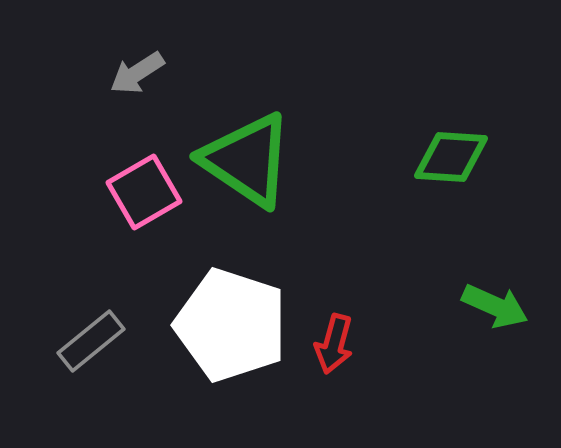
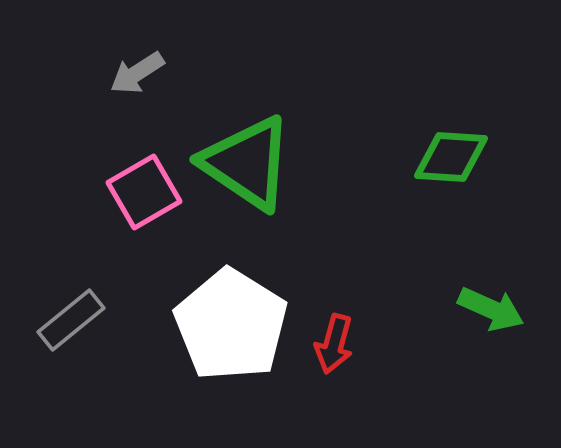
green triangle: moved 3 px down
green arrow: moved 4 px left, 3 px down
white pentagon: rotated 14 degrees clockwise
gray rectangle: moved 20 px left, 21 px up
